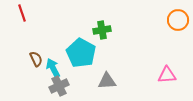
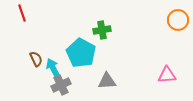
gray cross: moved 2 px right, 1 px up
